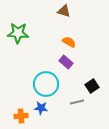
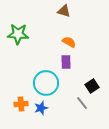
green star: moved 1 px down
purple rectangle: rotated 48 degrees clockwise
cyan circle: moved 1 px up
gray line: moved 5 px right, 1 px down; rotated 64 degrees clockwise
blue star: rotated 24 degrees counterclockwise
orange cross: moved 12 px up
